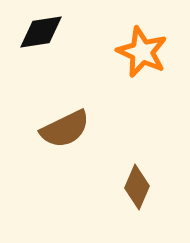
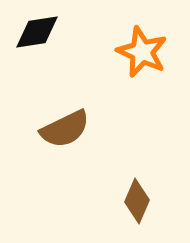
black diamond: moved 4 px left
brown diamond: moved 14 px down
